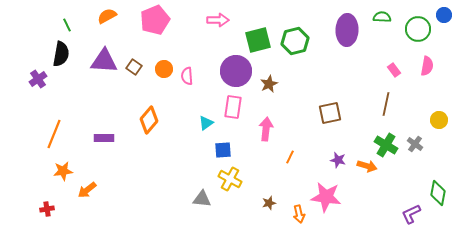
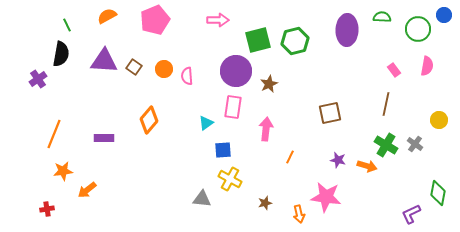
brown star at (269, 203): moved 4 px left
